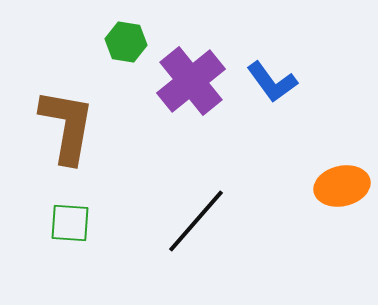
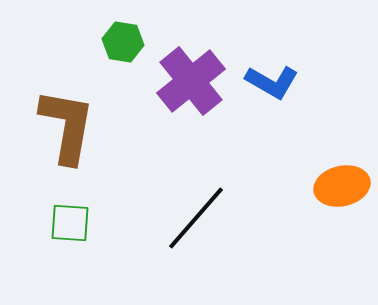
green hexagon: moved 3 px left
blue L-shape: rotated 24 degrees counterclockwise
black line: moved 3 px up
